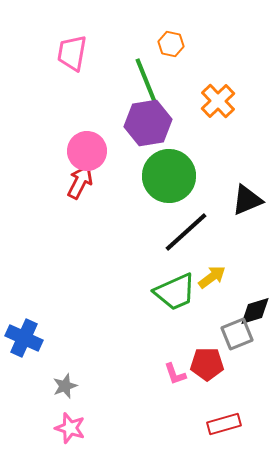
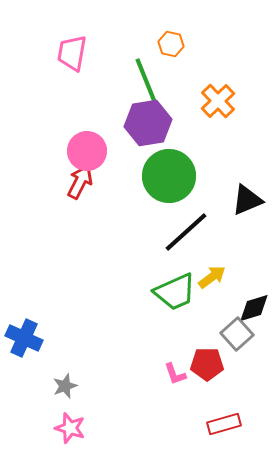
black diamond: moved 1 px left, 3 px up
gray square: rotated 20 degrees counterclockwise
